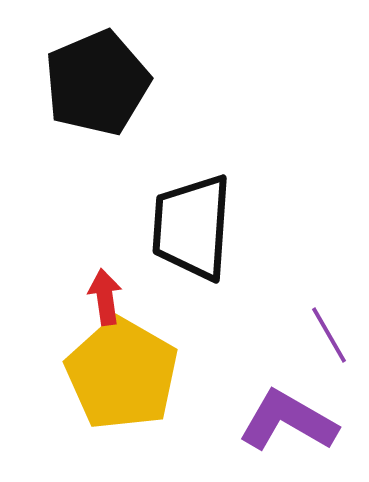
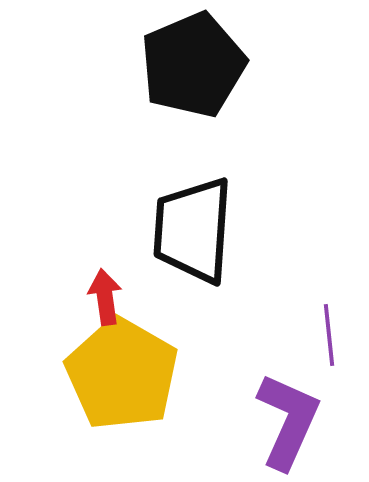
black pentagon: moved 96 px right, 18 px up
black trapezoid: moved 1 px right, 3 px down
purple line: rotated 24 degrees clockwise
purple L-shape: rotated 84 degrees clockwise
